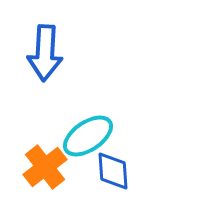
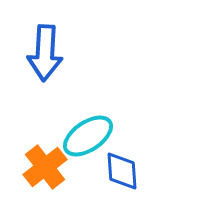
blue diamond: moved 9 px right
